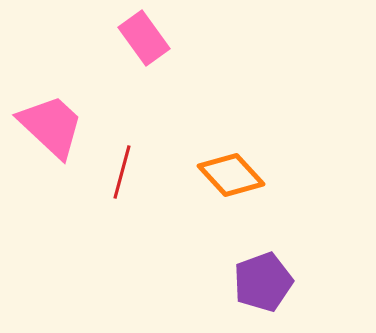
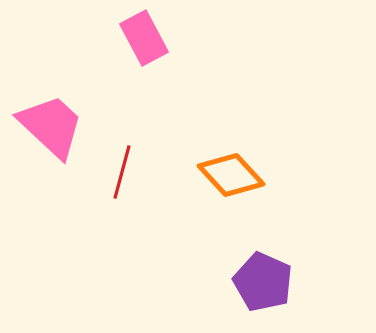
pink rectangle: rotated 8 degrees clockwise
purple pentagon: rotated 28 degrees counterclockwise
